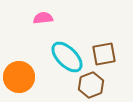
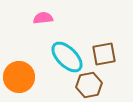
brown hexagon: moved 2 px left; rotated 10 degrees clockwise
